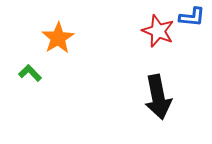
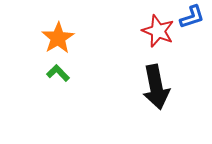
blue L-shape: rotated 24 degrees counterclockwise
green L-shape: moved 28 px right
black arrow: moved 2 px left, 10 px up
